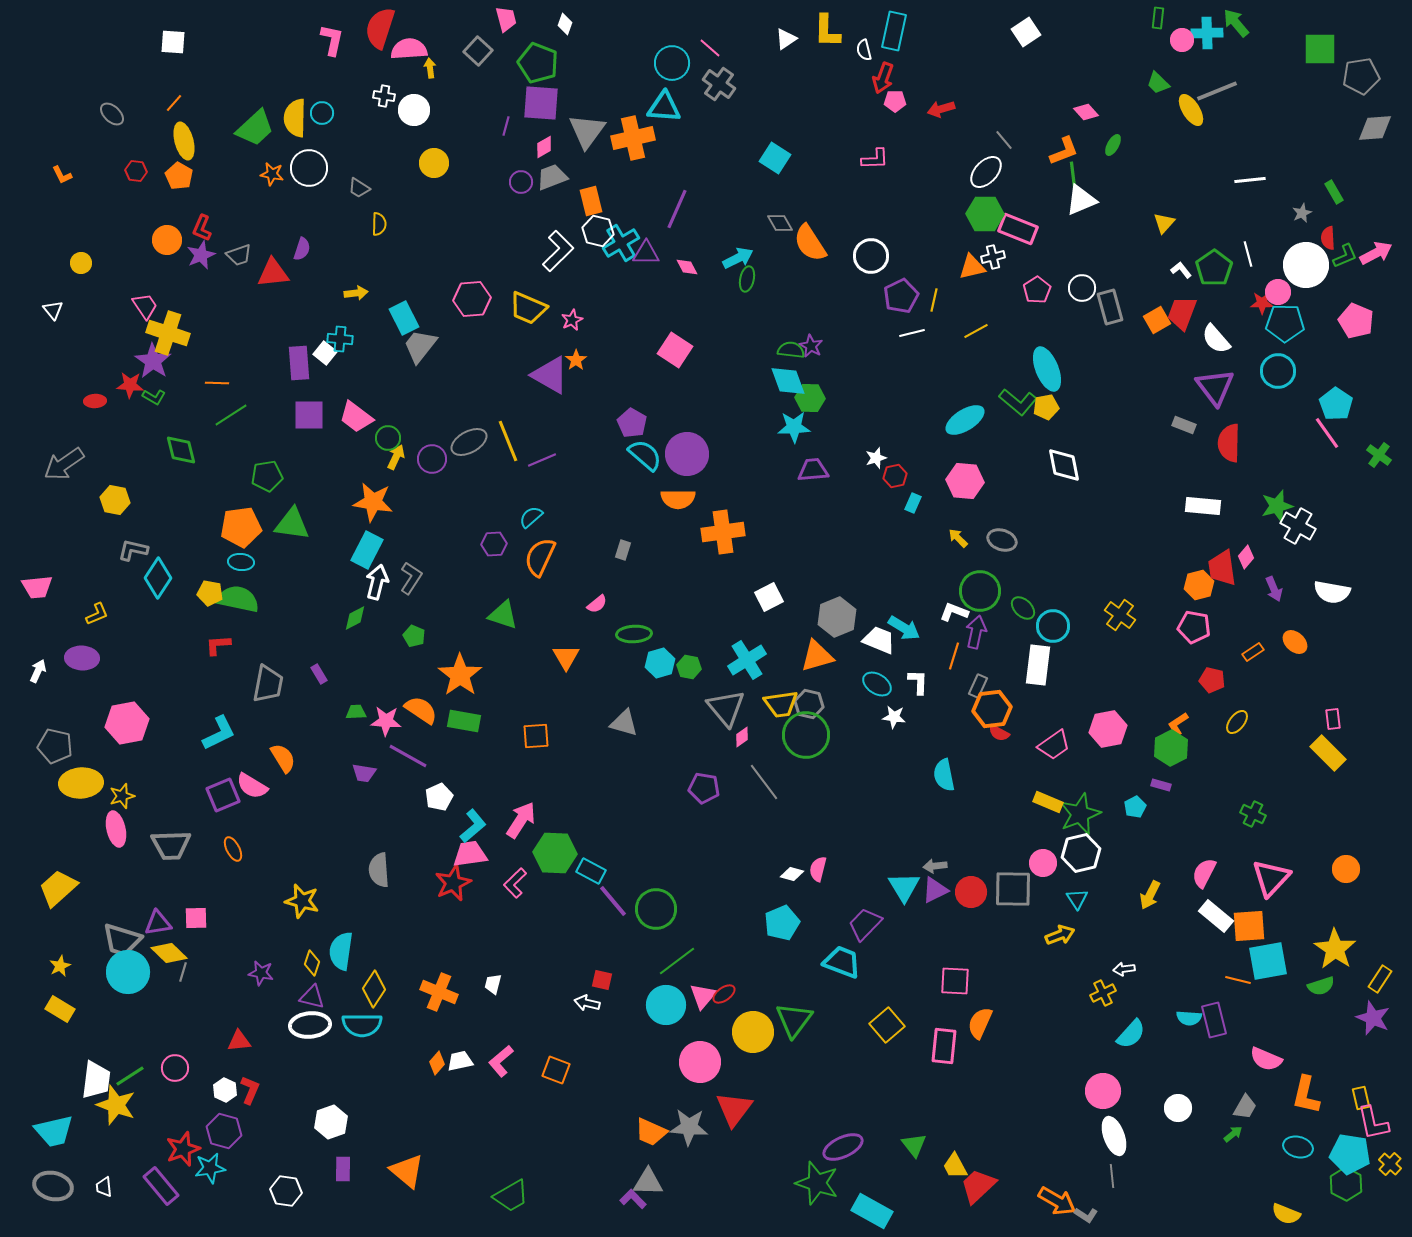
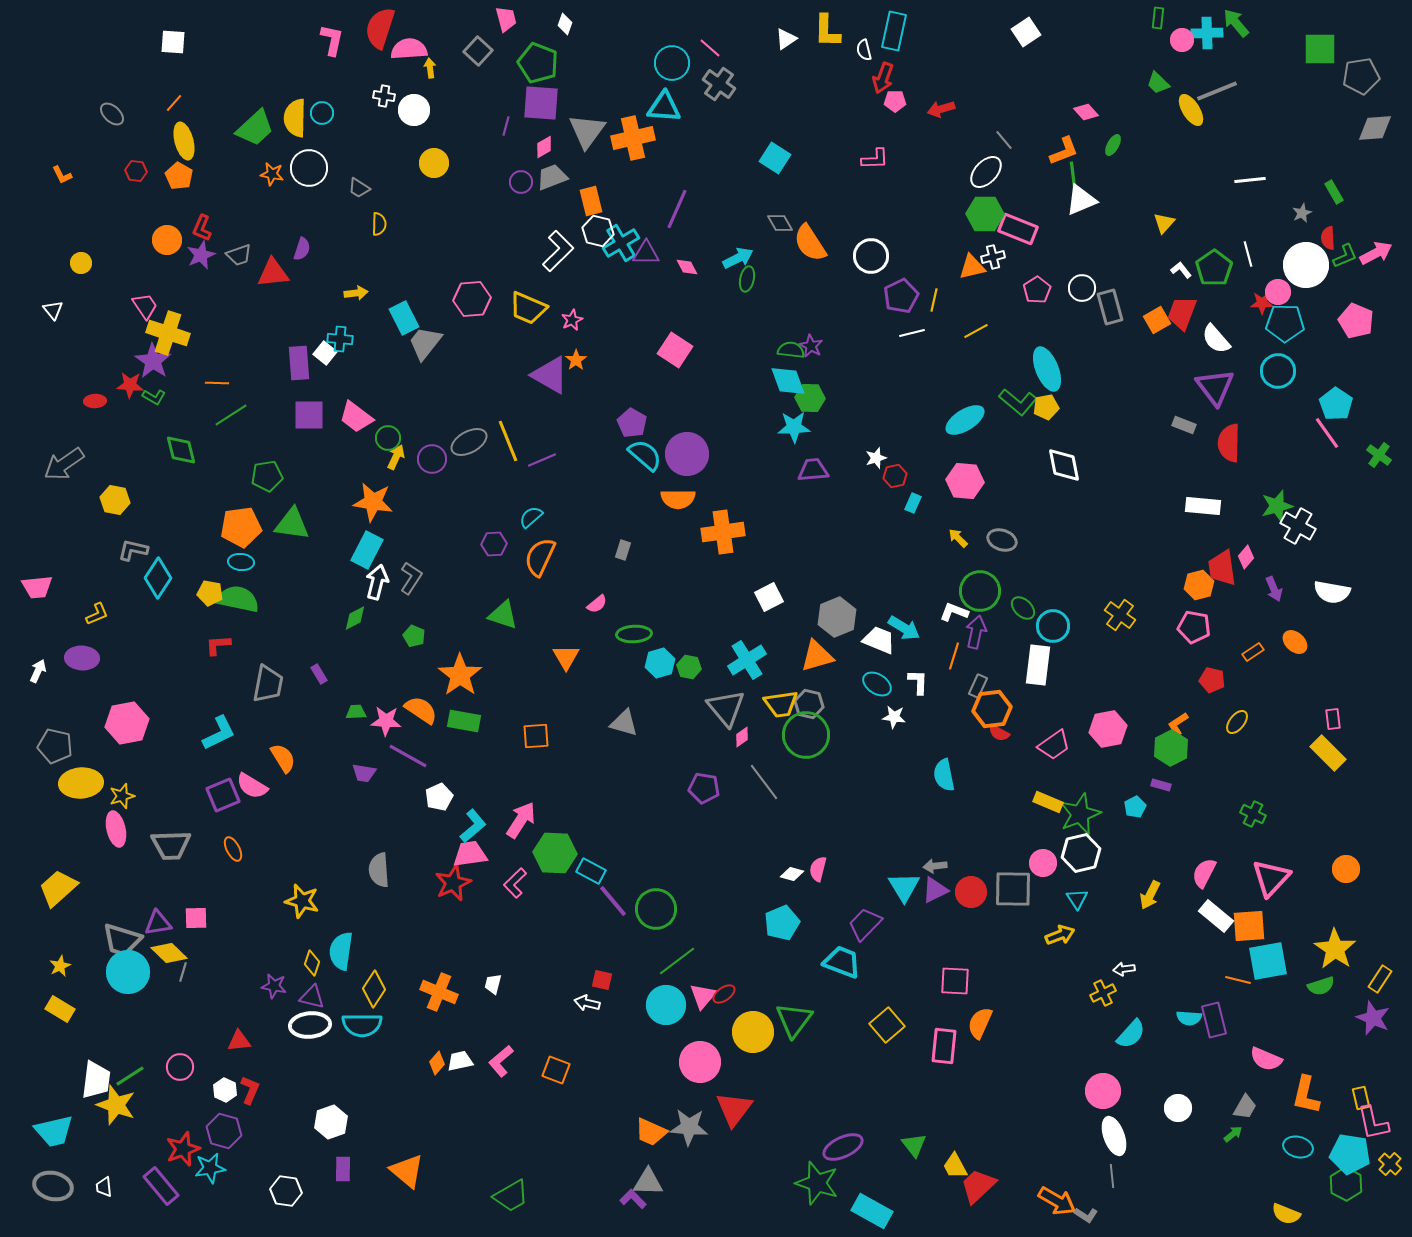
gray trapezoid at (420, 346): moved 5 px right, 3 px up
purple star at (261, 973): moved 13 px right, 13 px down
pink circle at (175, 1068): moved 5 px right, 1 px up
